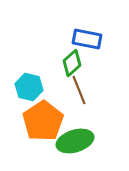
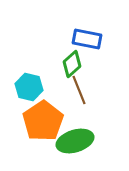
green diamond: moved 1 px down
